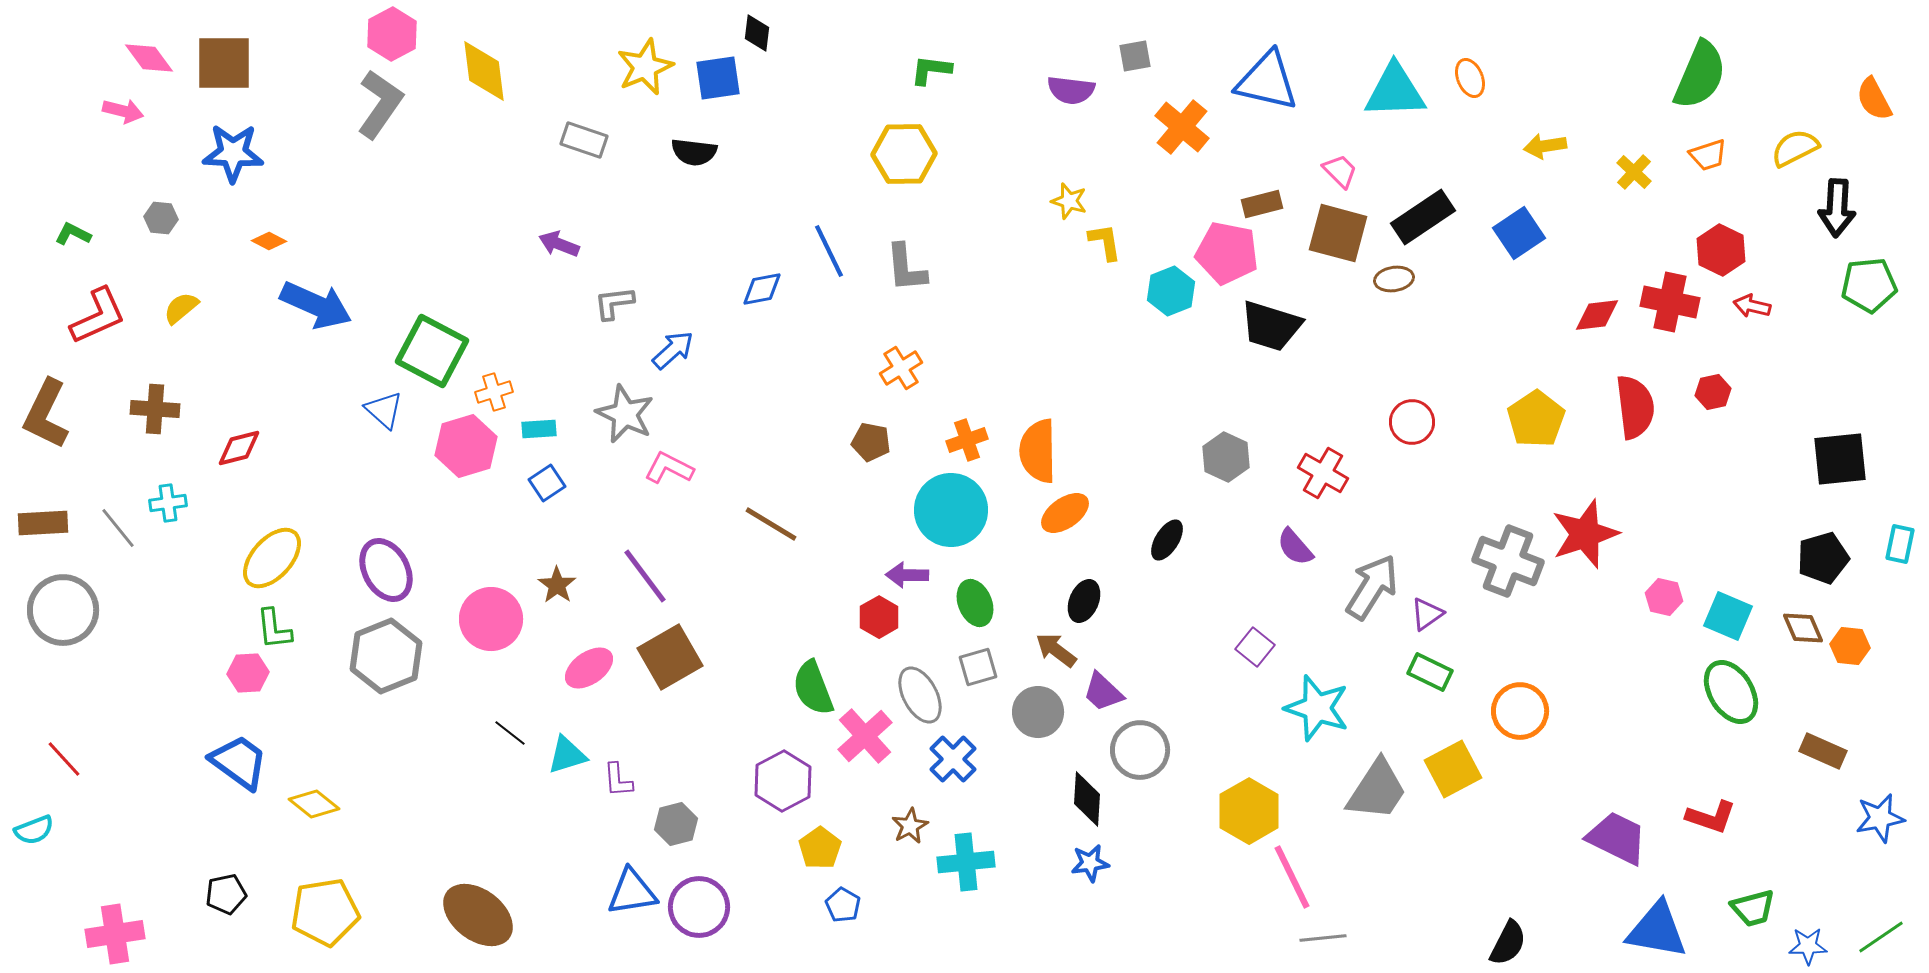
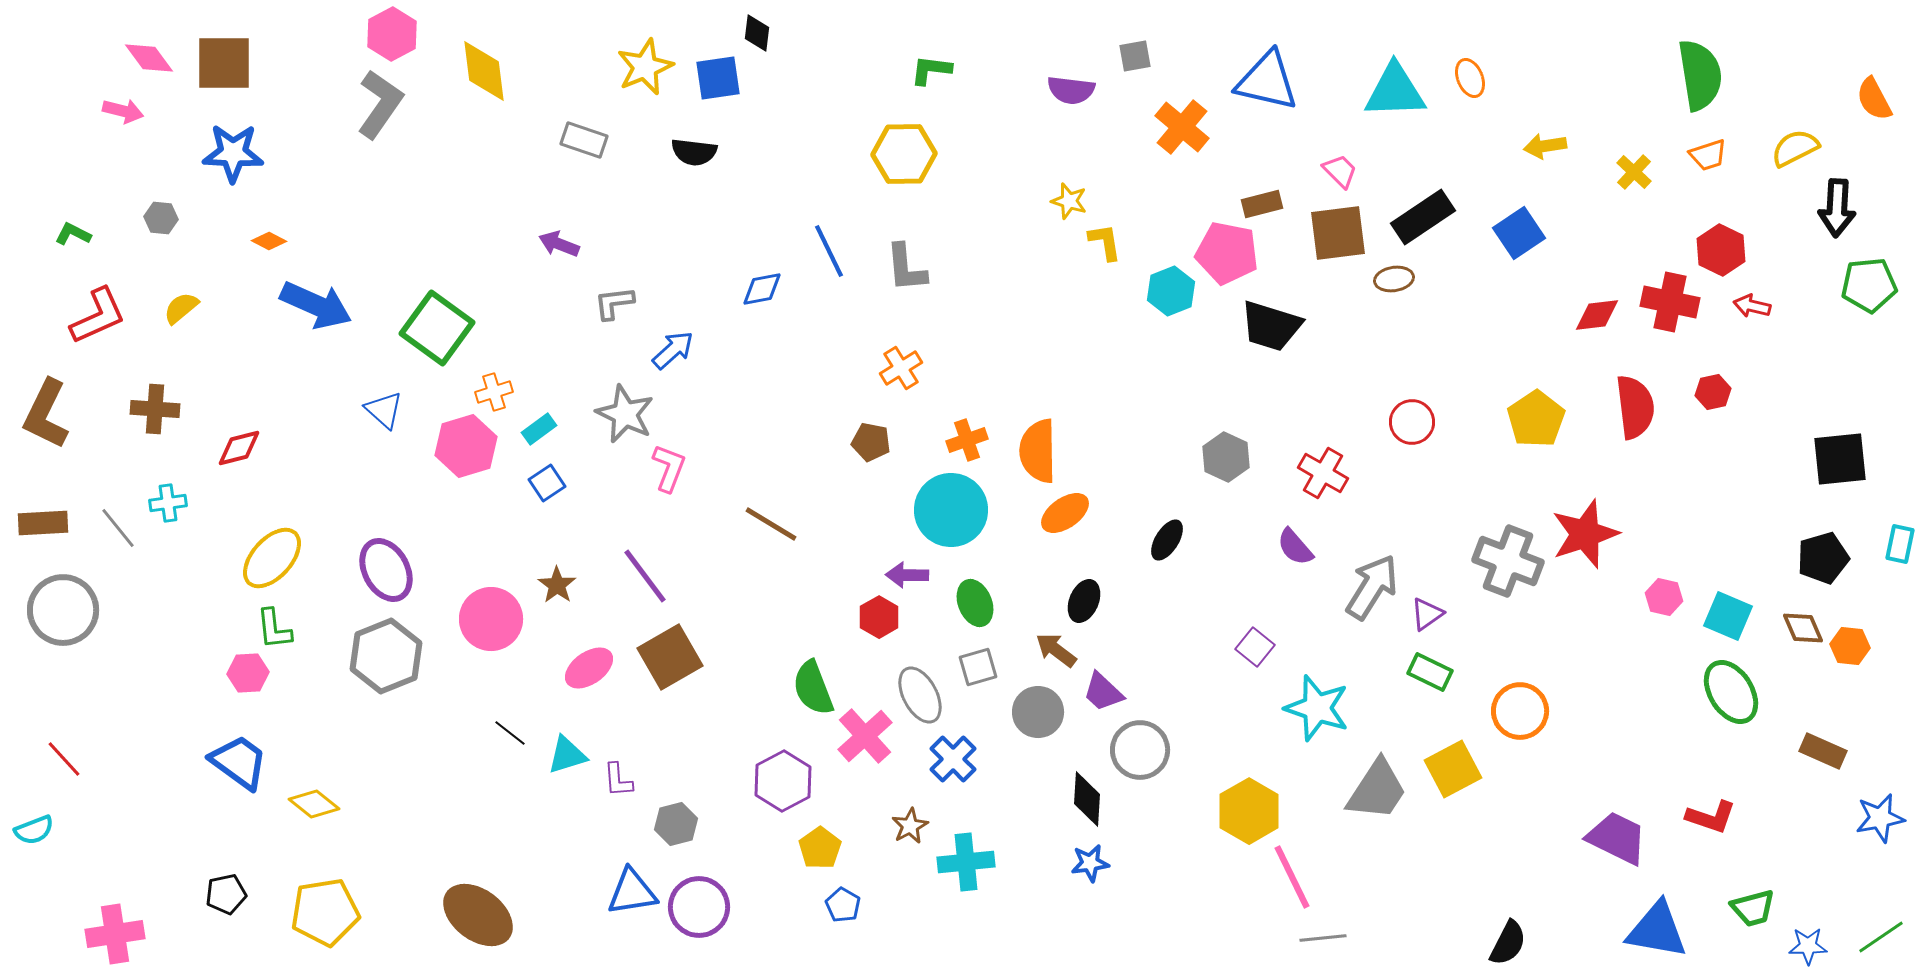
green semicircle at (1700, 75): rotated 32 degrees counterclockwise
brown square at (1338, 233): rotated 22 degrees counterclockwise
green square at (432, 351): moved 5 px right, 23 px up; rotated 8 degrees clockwise
cyan rectangle at (539, 429): rotated 32 degrees counterclockwise
pink L-shape at (669, 468): rotated 84 degrees clockwise
